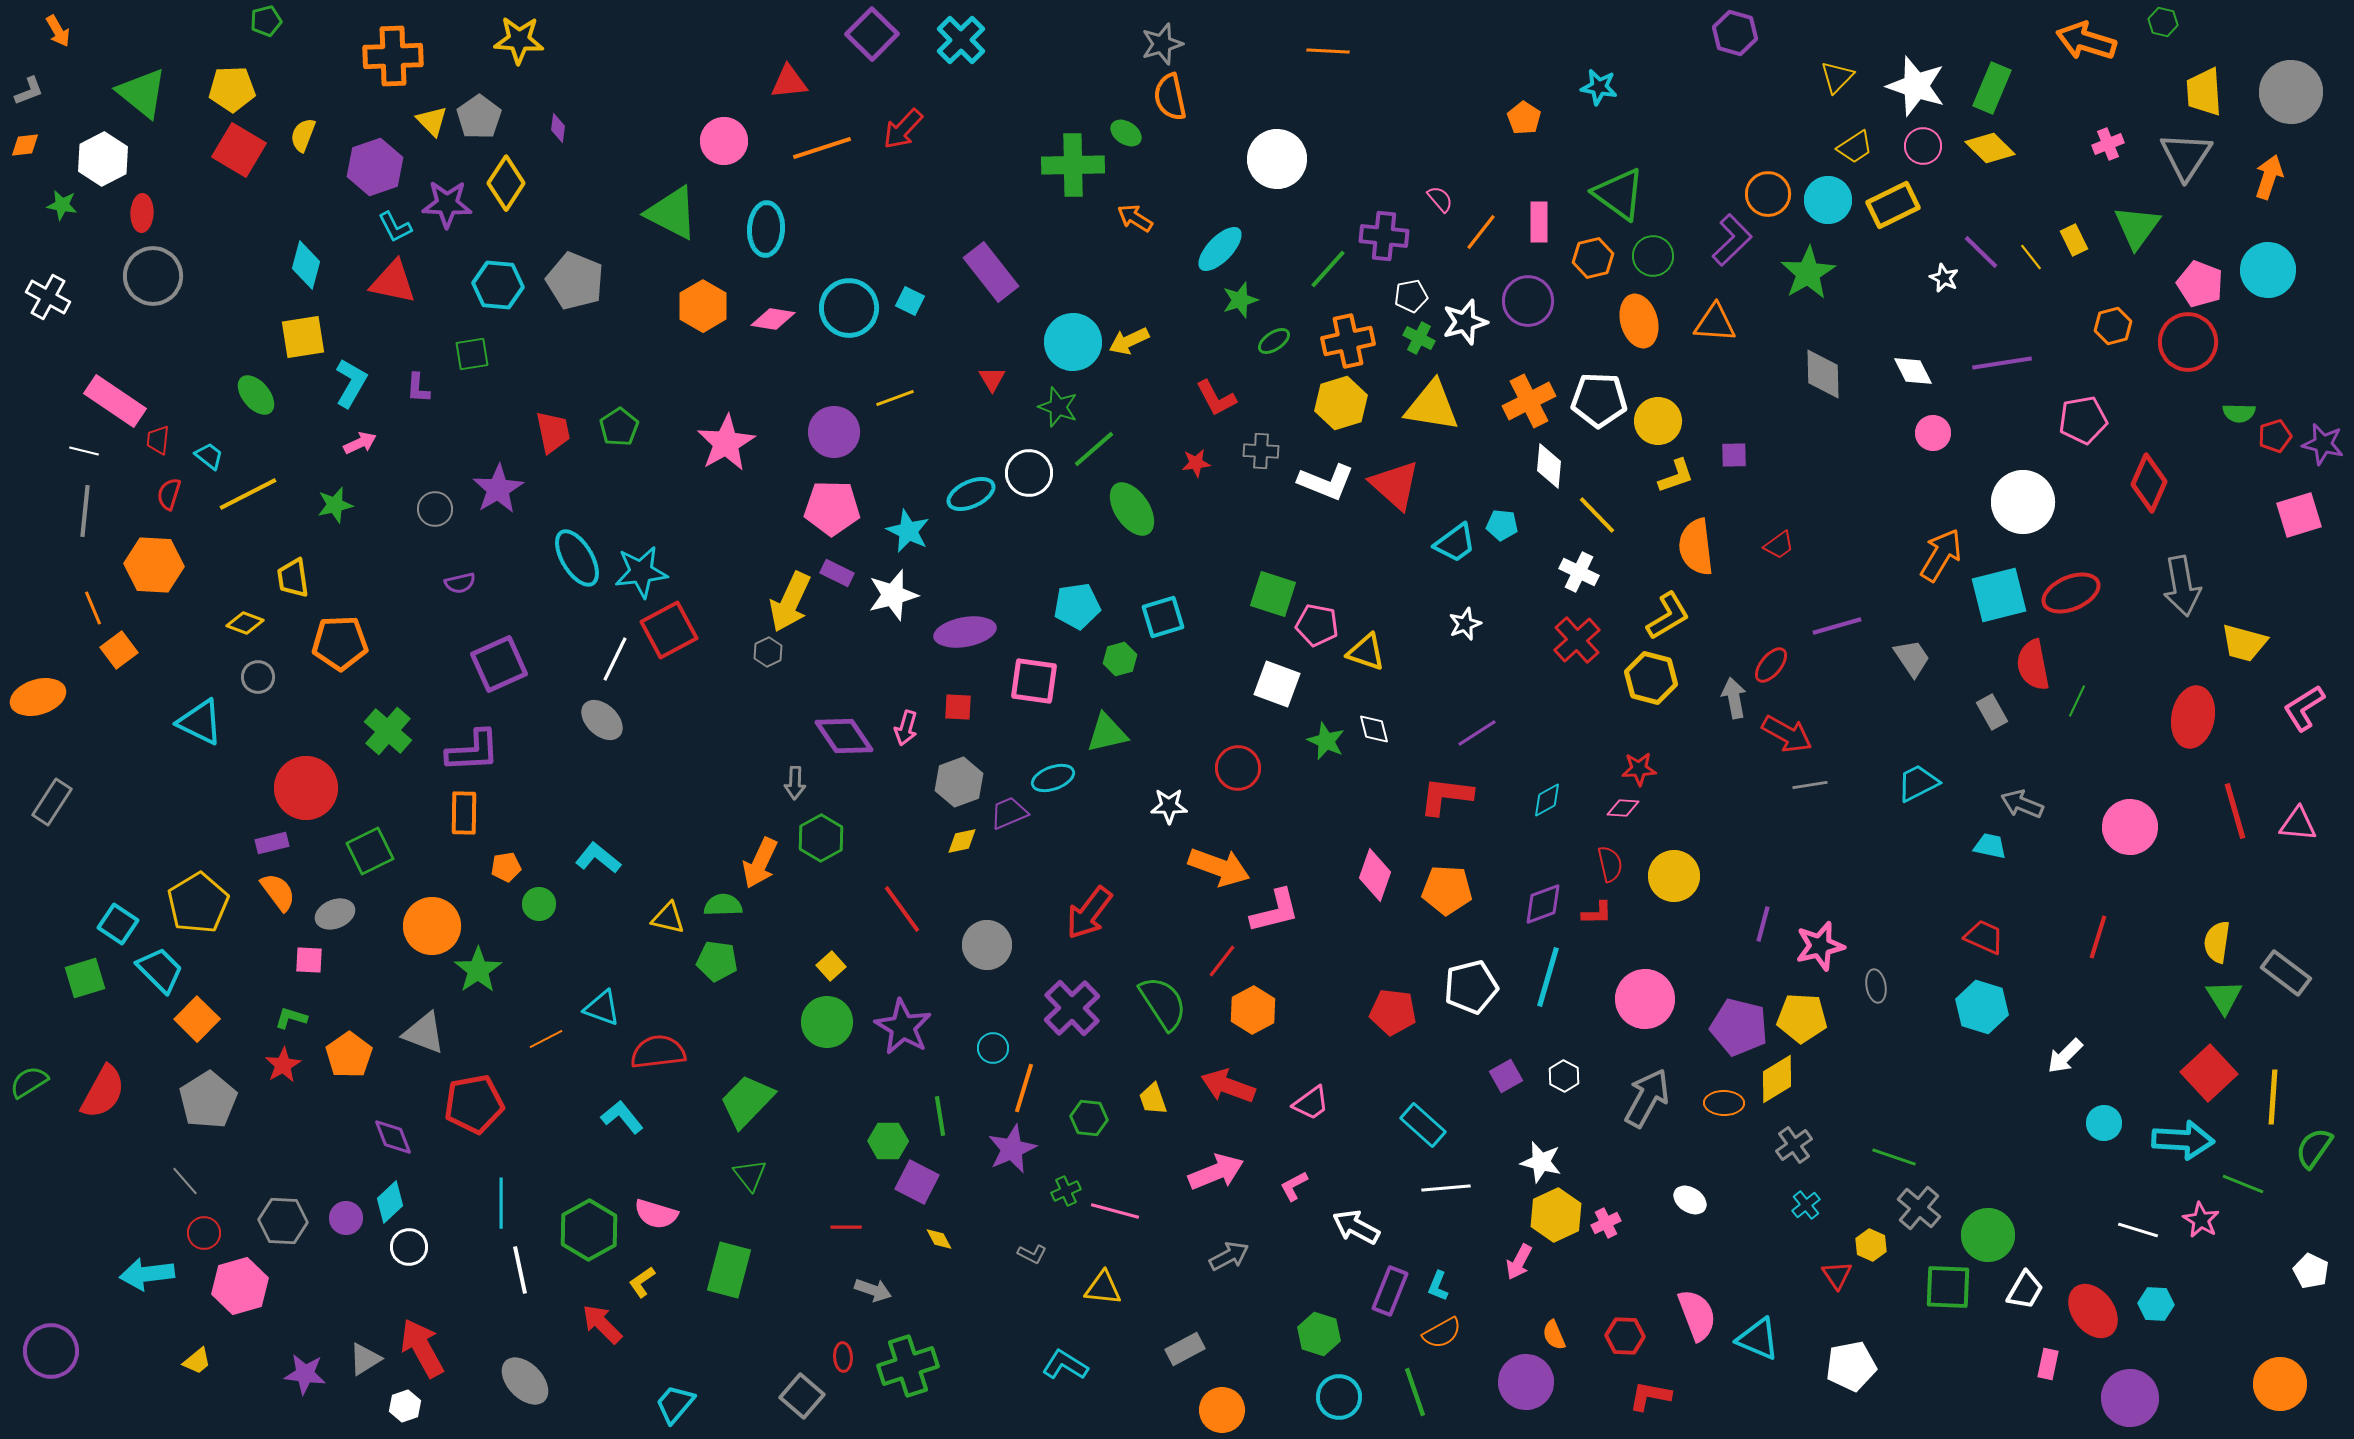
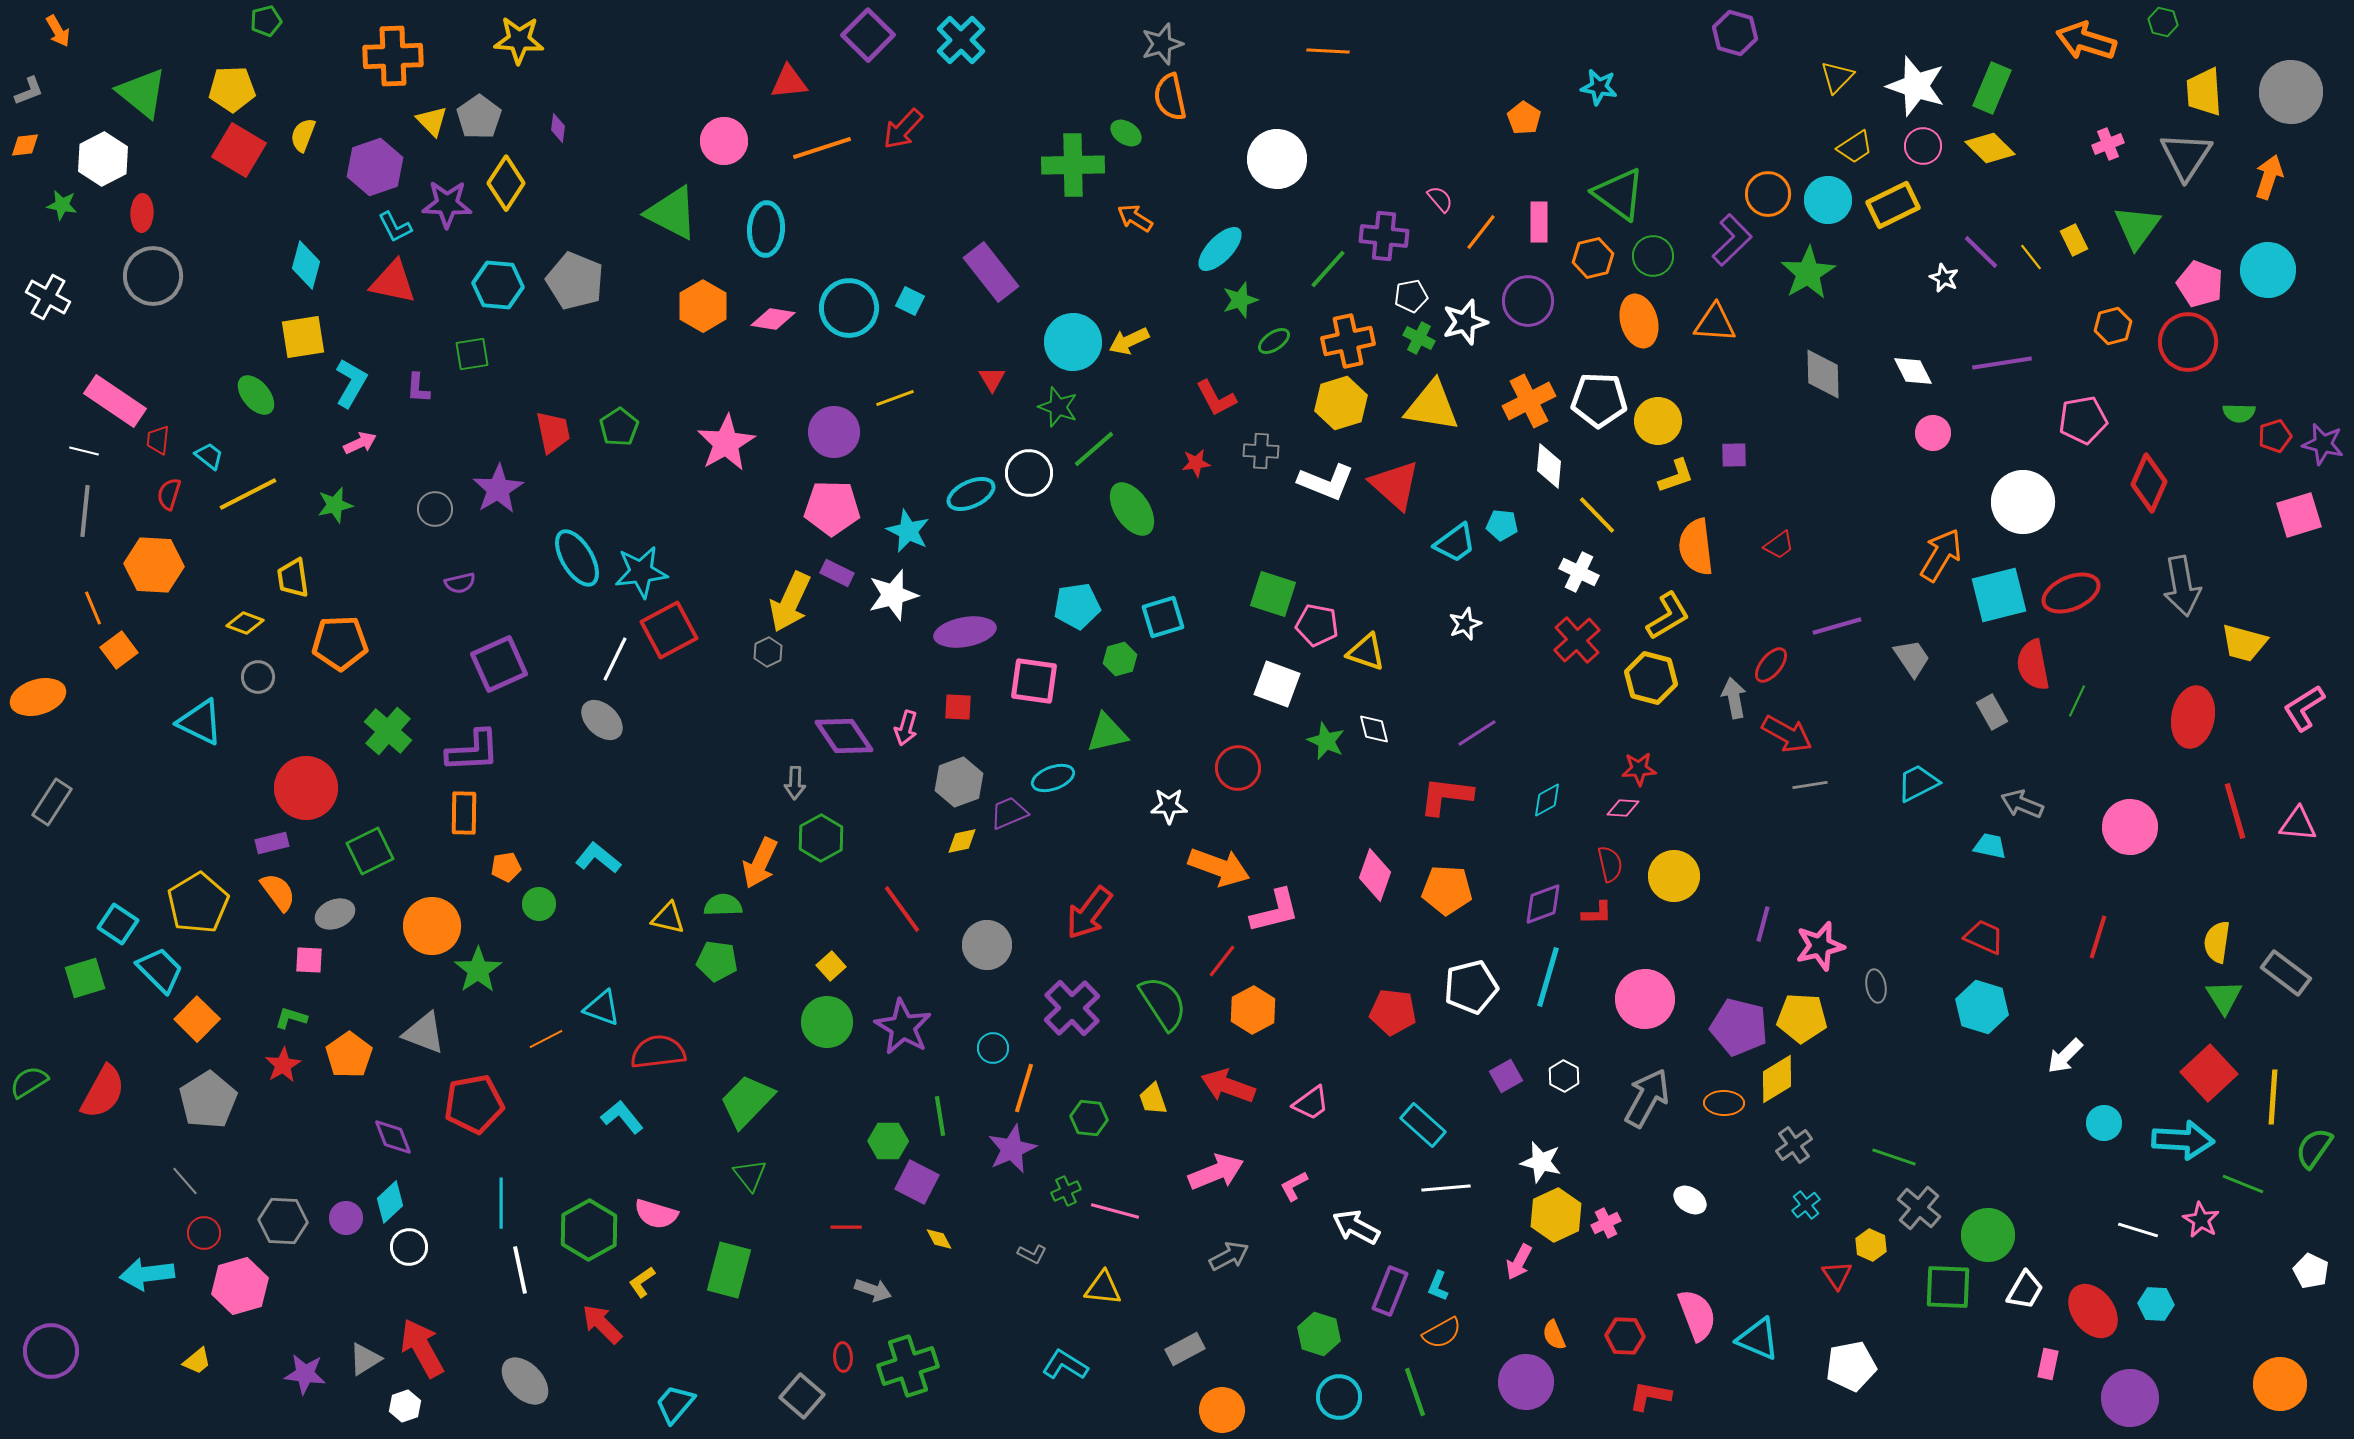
purple square at (872, 34): moved 4 px left, 1 px down
